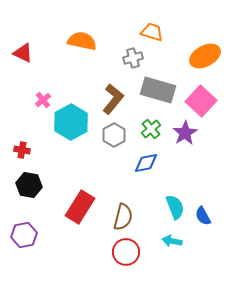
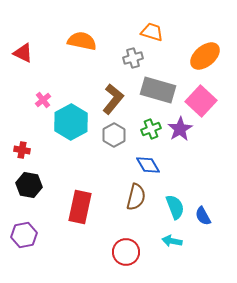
orange ellipse: rotated 12 degrees counterclockwise
green cross: rotated 18 degrees clockwise
purple star: moved 5 px left, 4 px up
blue diamond: moved 2 px right, 2 px down; rotated 70 degrees clockwise
red rectangle: rotated 20 degrees counterclockwise
brown semicircle: moved 13 px right, 20 px up
